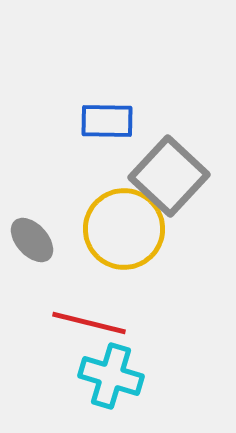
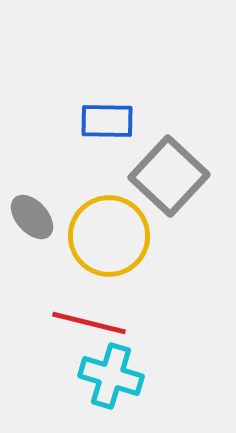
yellow circle: moved 15 px left, 7 px down
gray ellipse: moved 23 px up
